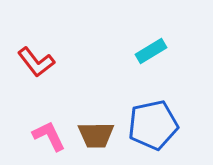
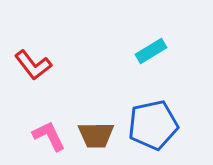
red L-shape: moved 3 px left, 3 px down
